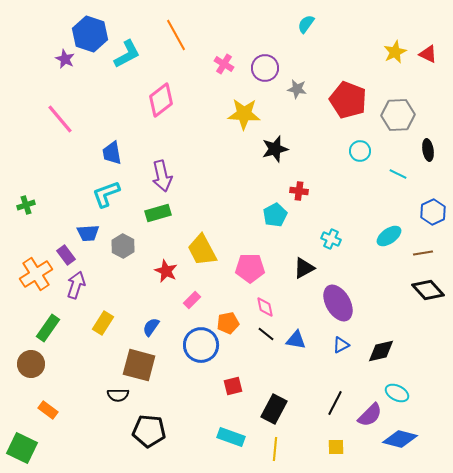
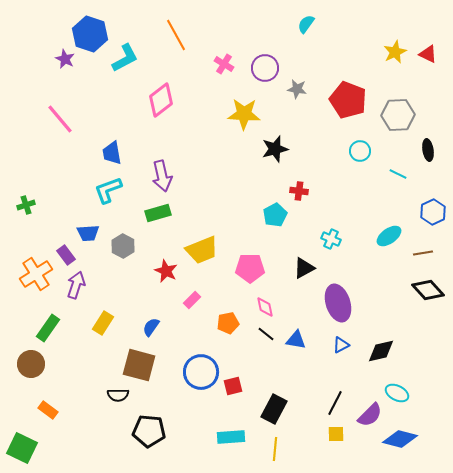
cyan L-shape at (127, 54): moved 2 px left, 4 px down
cyan L-shape at (106, 194): moved 2 px right, 4 px up
yellow trapezoid at (202, 250): rotated 84 degrees counterclockwise
purple ellipse at (338, 303): rotated 12 degrees clockwise
blue circle at (201, 345): moved 27 px down
cyan rectangle at (231, 437): rotated 24 degrees counterclockwise
yellow square at (336, 447): moved 13 px up
